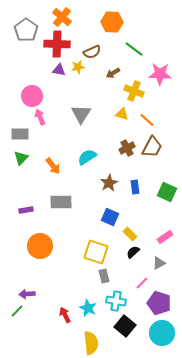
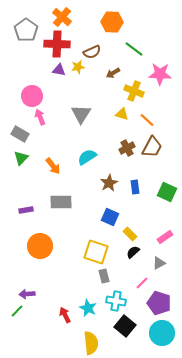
gray rectangle at (20, 134): rotated 30 degrees clockwise
